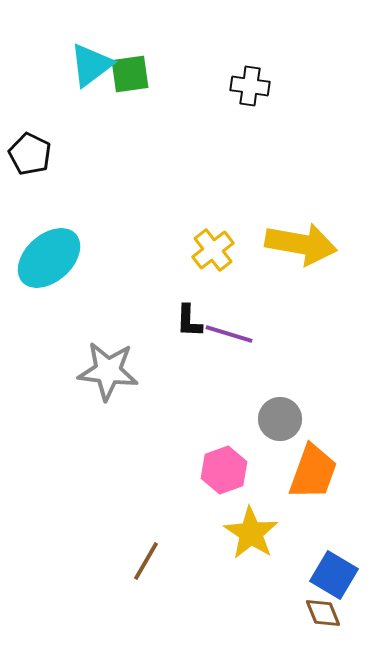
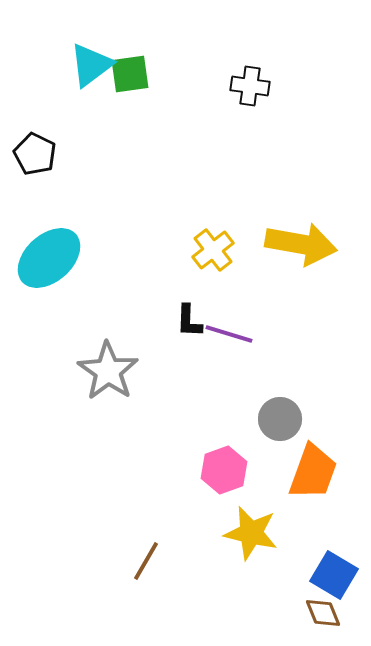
black pentagon: moved 5 px right
gray star: rotated 28 degrees clockwise
yellow star: rotated 20 degrees counterclockwise
